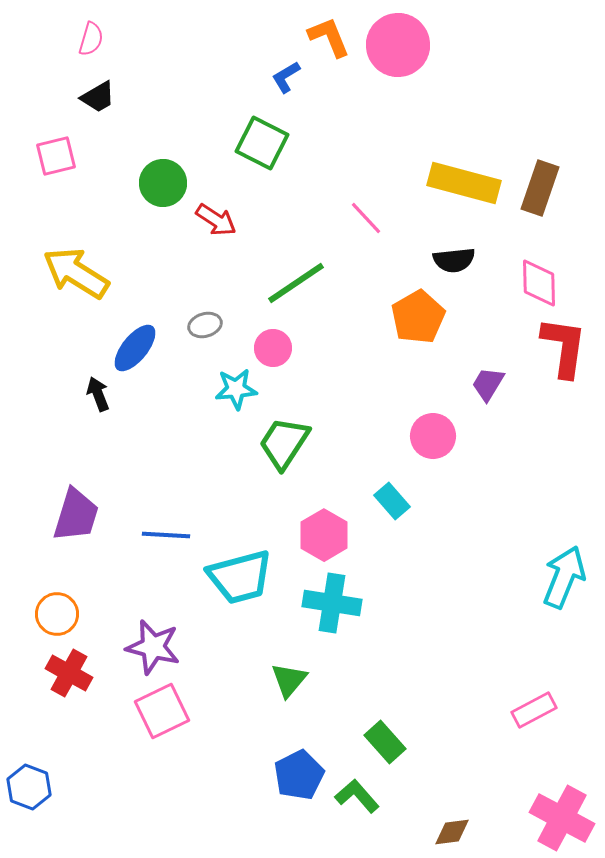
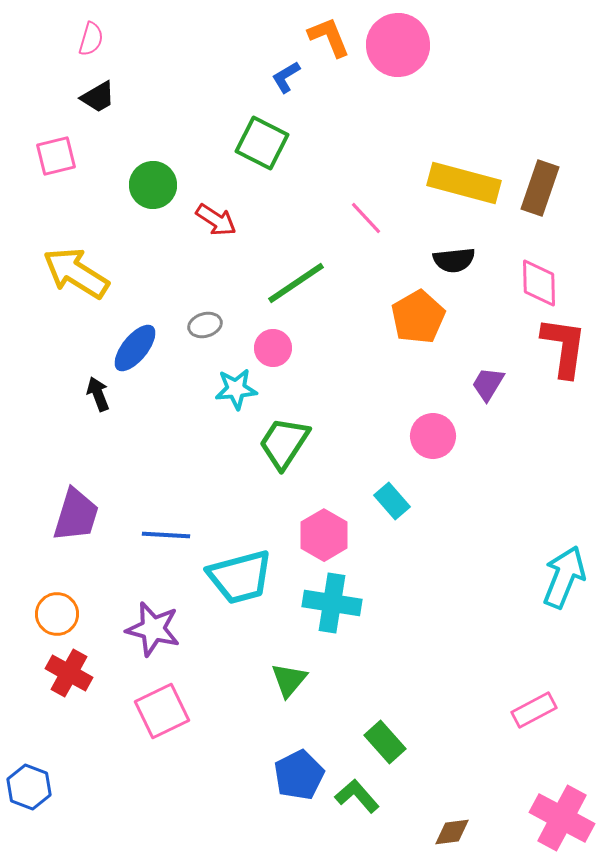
green circle at (163, 183): moved 10 px left, 2 px down
purple star at (153, 647): moved 18 px up
